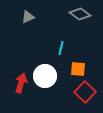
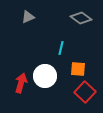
gray diamond: moved 1 px right, 4 px down
